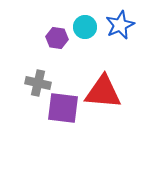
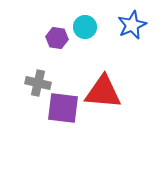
blue star: moved 12 px right
